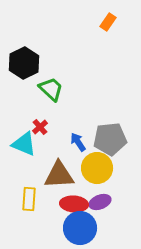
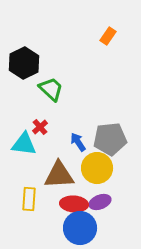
orange rectangle: moved 14 px down
cyan triangle: rotated 16 degrees counterclockwise
